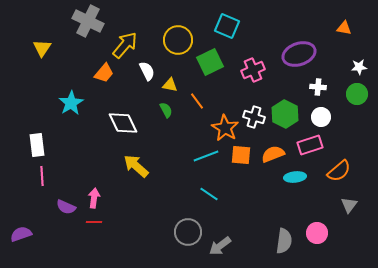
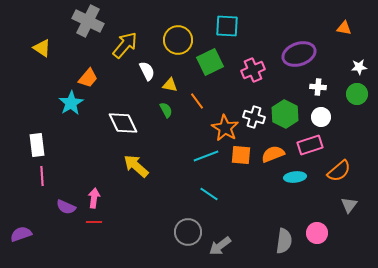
cyan square at (227, 26): rotated 20 degrees counterclockwise
yellow triangle at (42, 48): rotated 30 degrees counterclockwise
orange trapezoid at (104, 73): moved 16 px left, 5 px down
